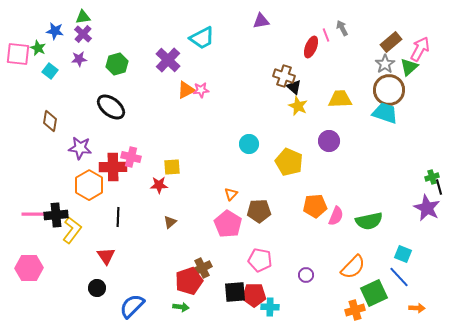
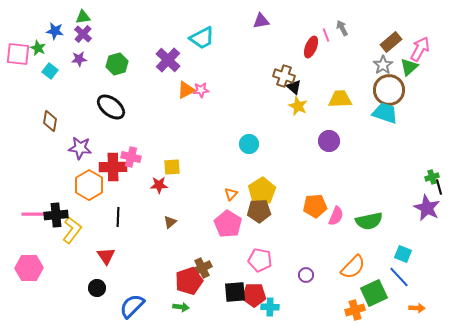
gray star at (385, 64): moved 2 px left, 1 px down
yellow pentagon at (289, 162): moved 27 px left, 29 px down; rotated 16 degrees clockwise
